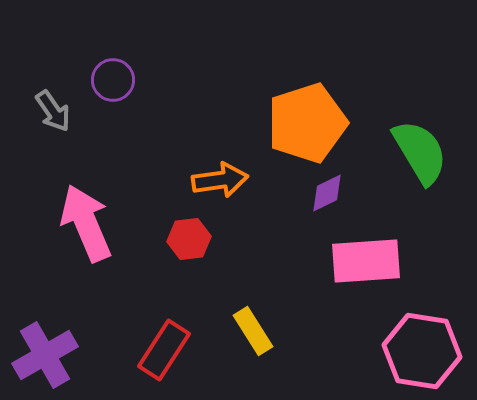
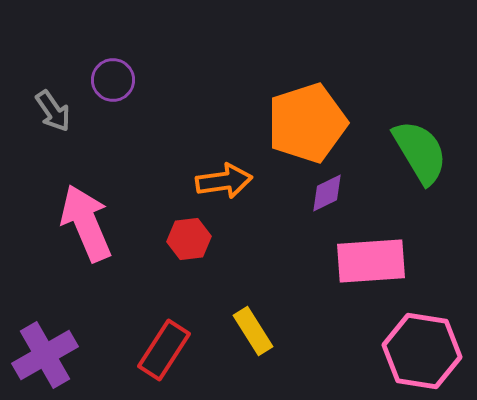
orange arrow: moved 4 px right, 1 px down
pink rectangle: moved 5 px right
